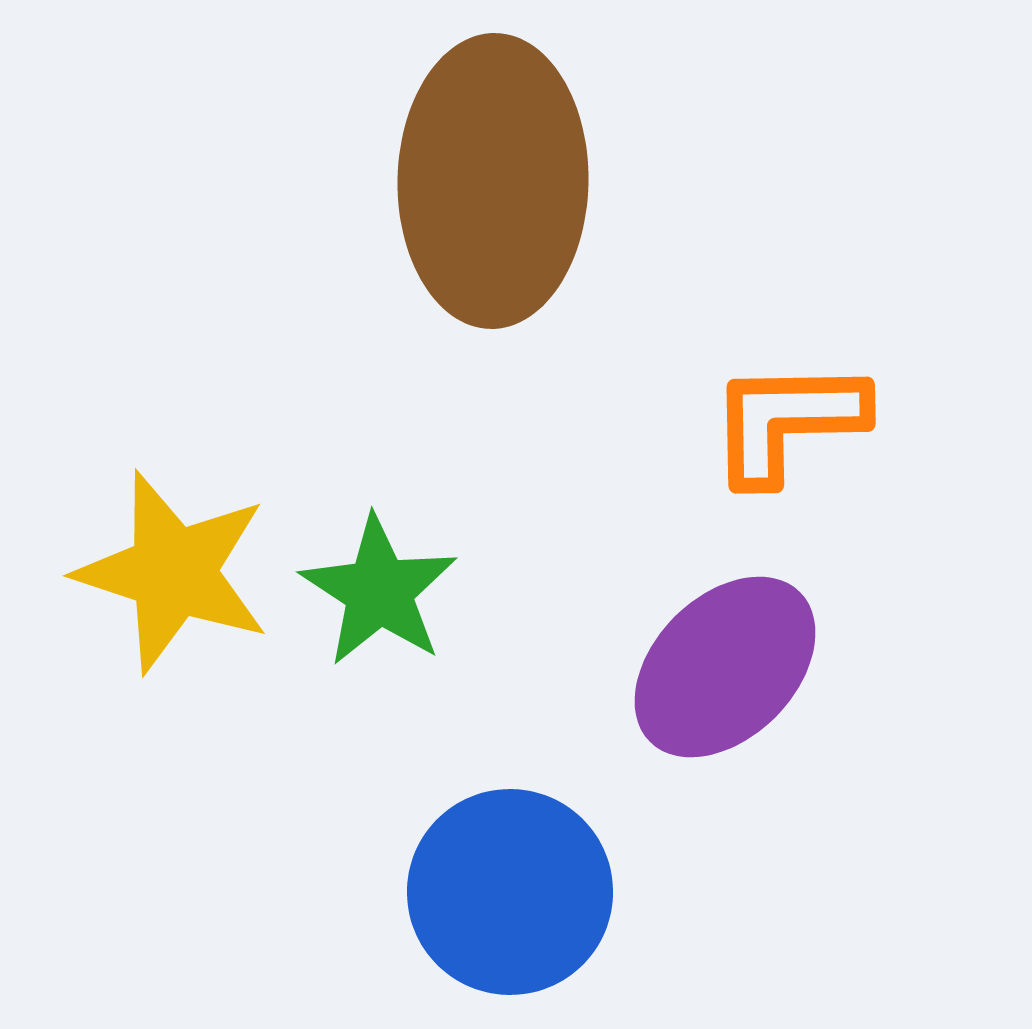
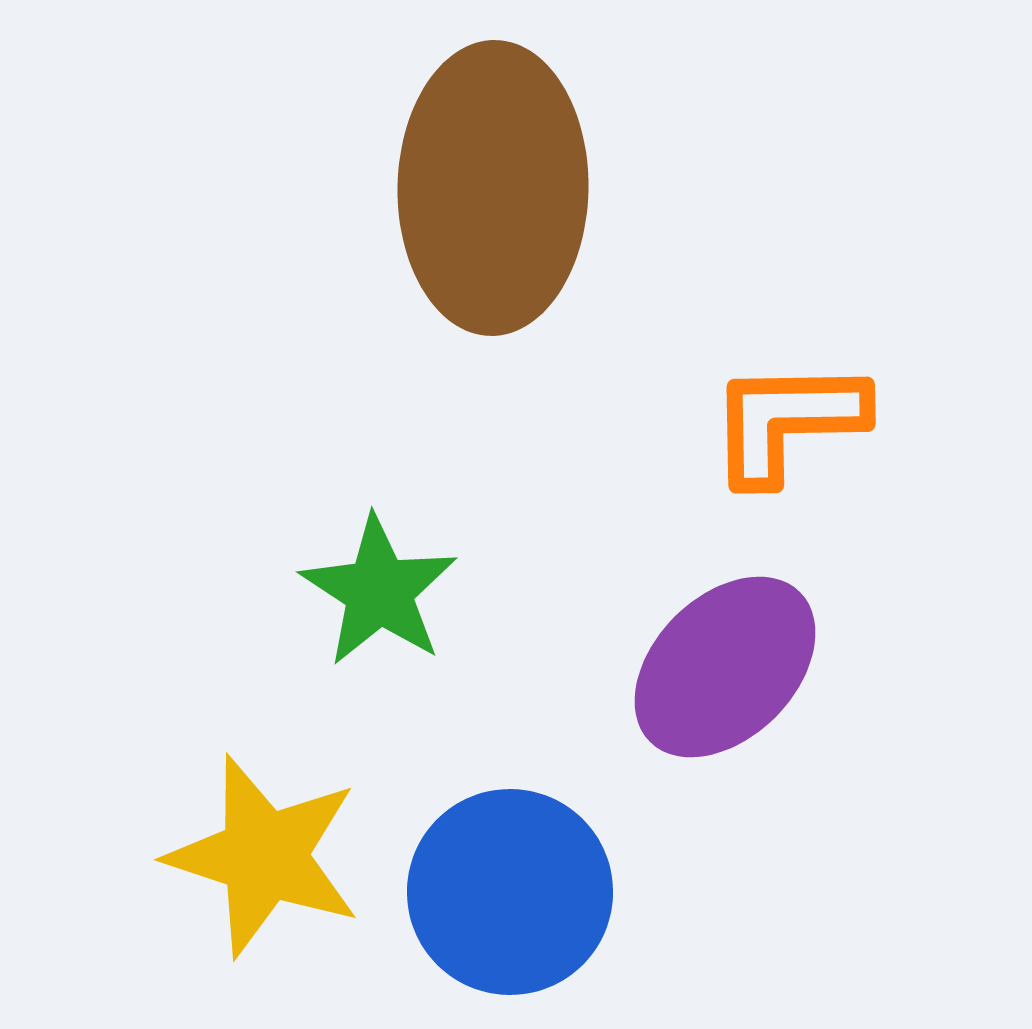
brown ellipse: moved 7 px down
yellow star: moved 91 px right, 284 px down
